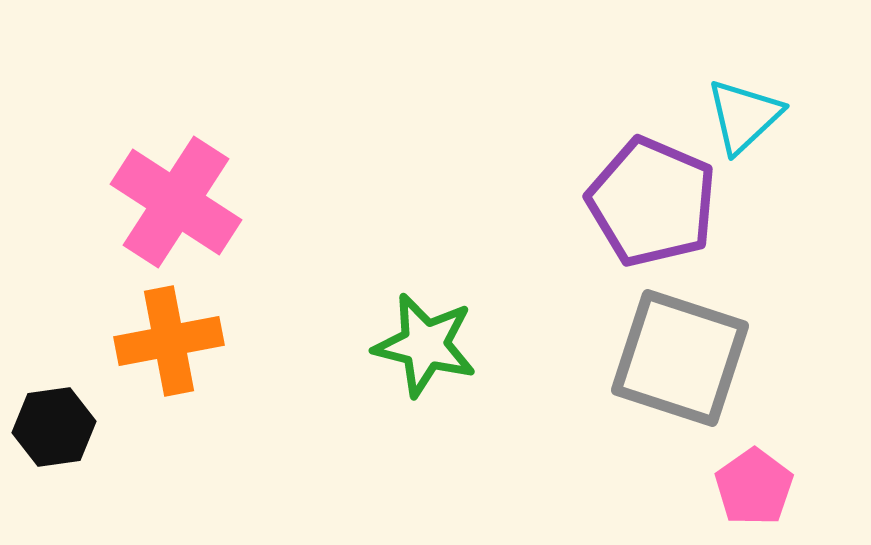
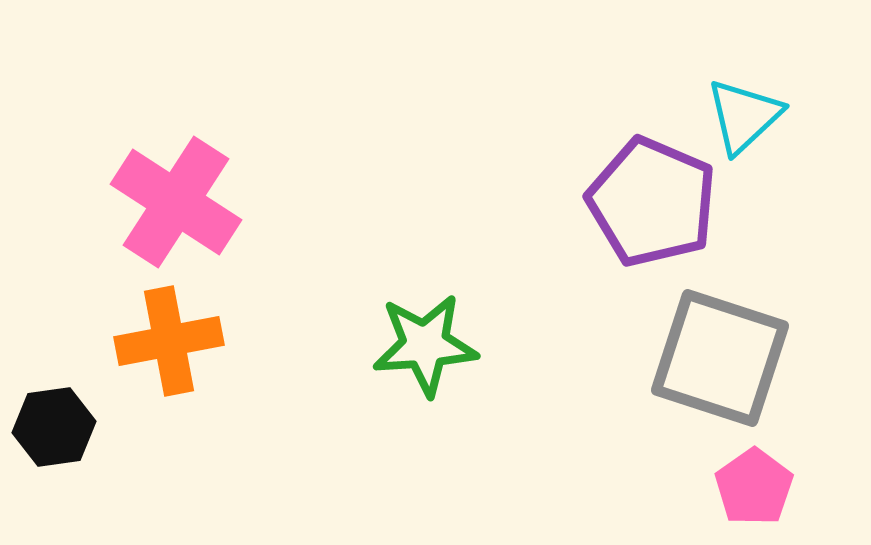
green star: rotated 18 degrees counterclockwise
gray square: moved 40 px right
